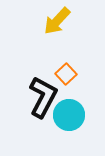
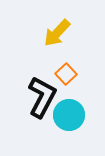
yellow arrow: moved 12 px down
black L-shape: moved 1 px left
